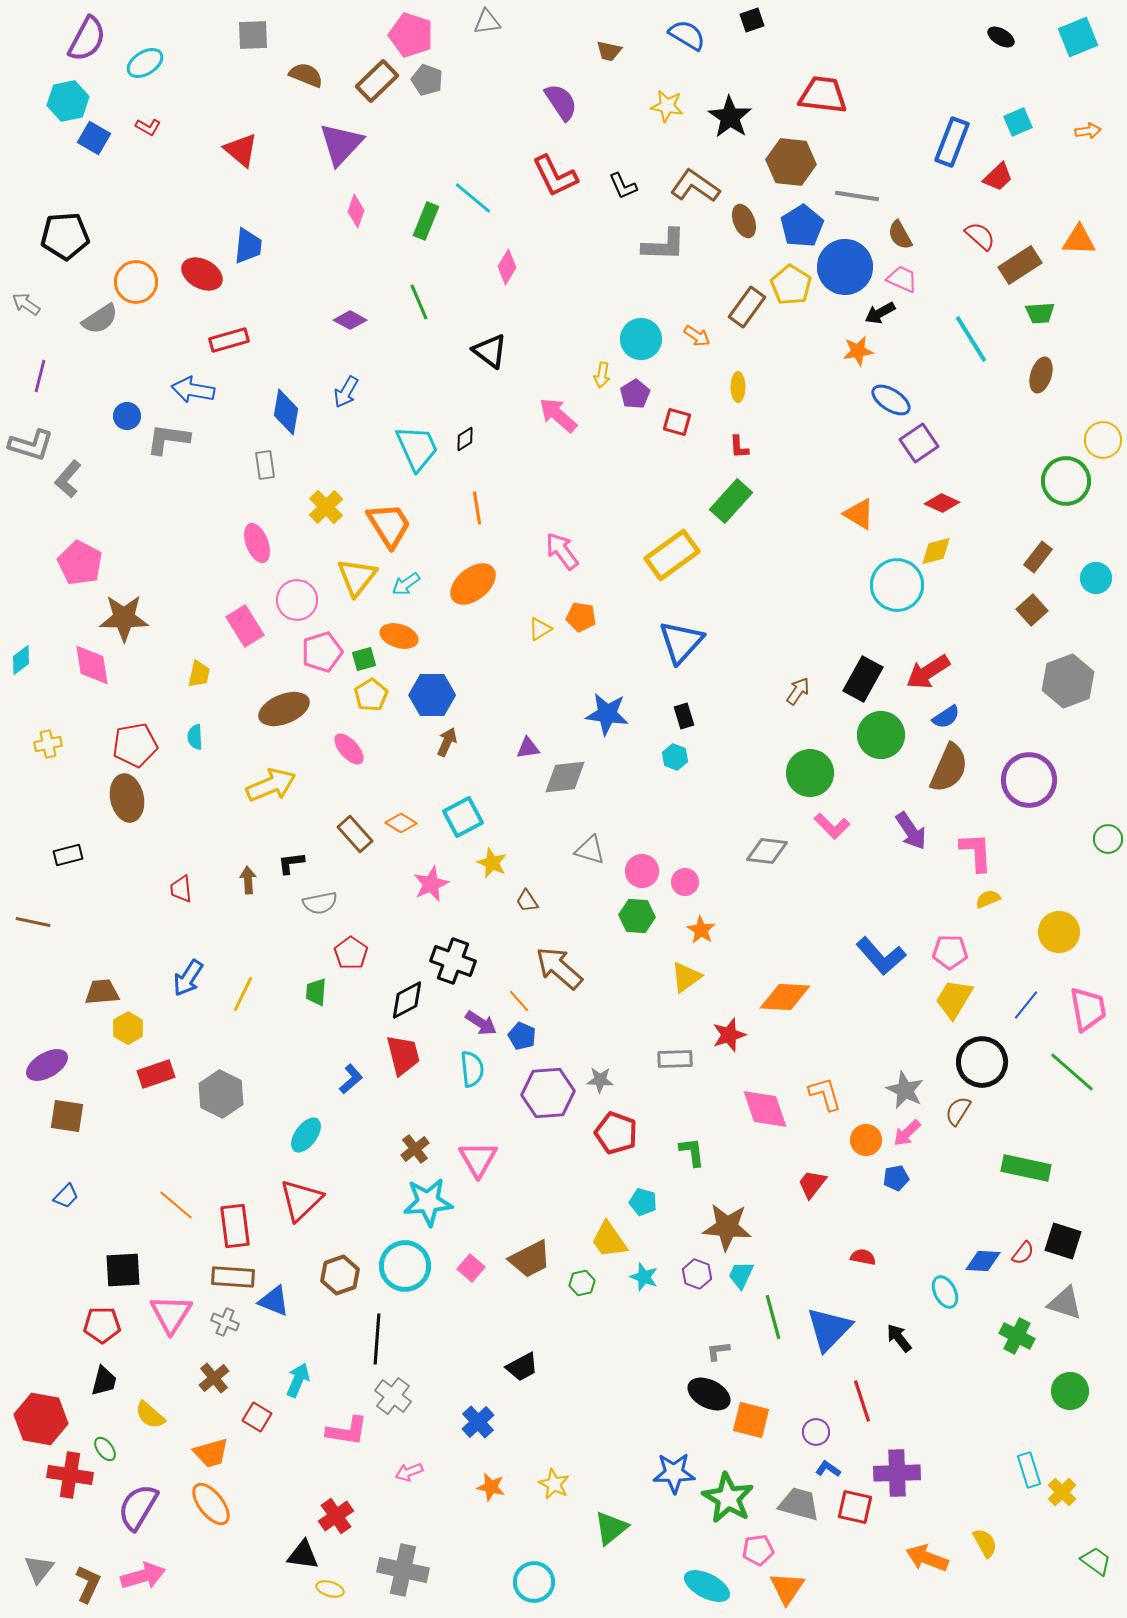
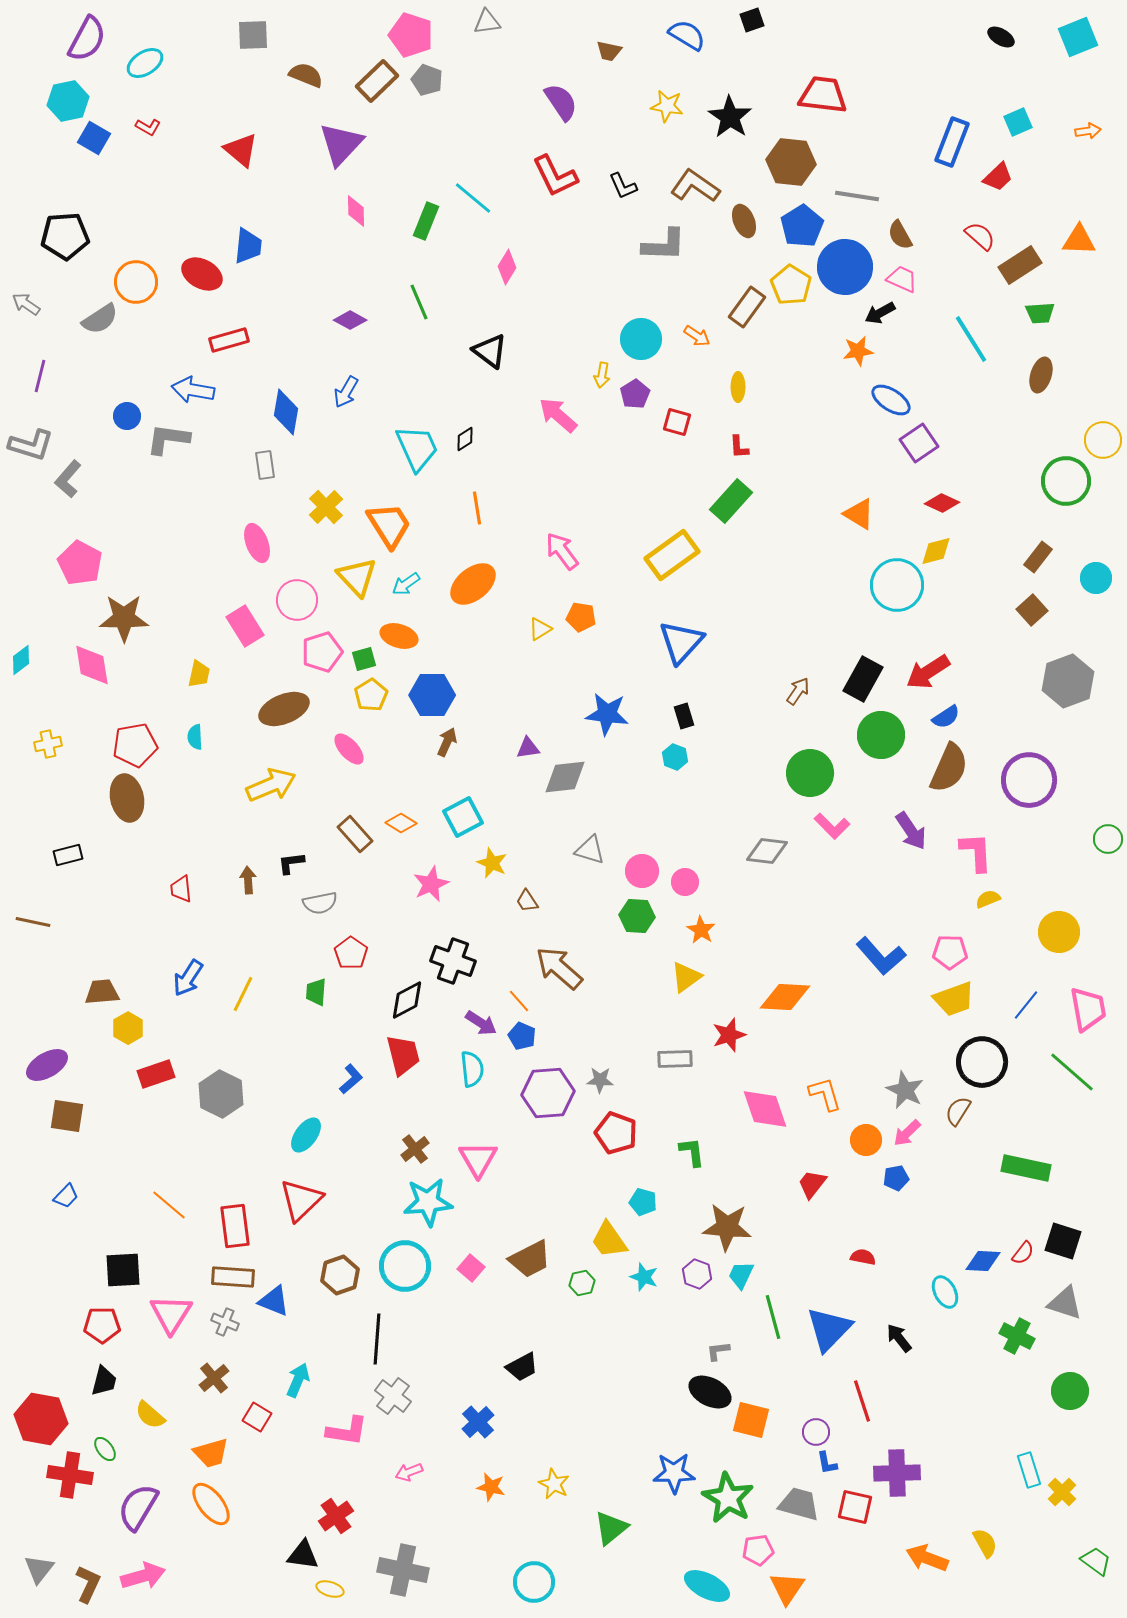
pink diamond at (356, 211): rotated 20 degrees counterclockwise
yellow triangle at (357, 577): rotated 21 degrees counterclockwise
yellow trapezoid at (954, 999): rotated 141 degrees counterclockwise
orange line at (176, 1205): moved 7 px left
black ellipse at (709, 1394): moved 1 px right, 2 px up
blue L-shape at (828, 1469): moved 1 px left, 6 px up; rotated 135 degrees counterclockwise
